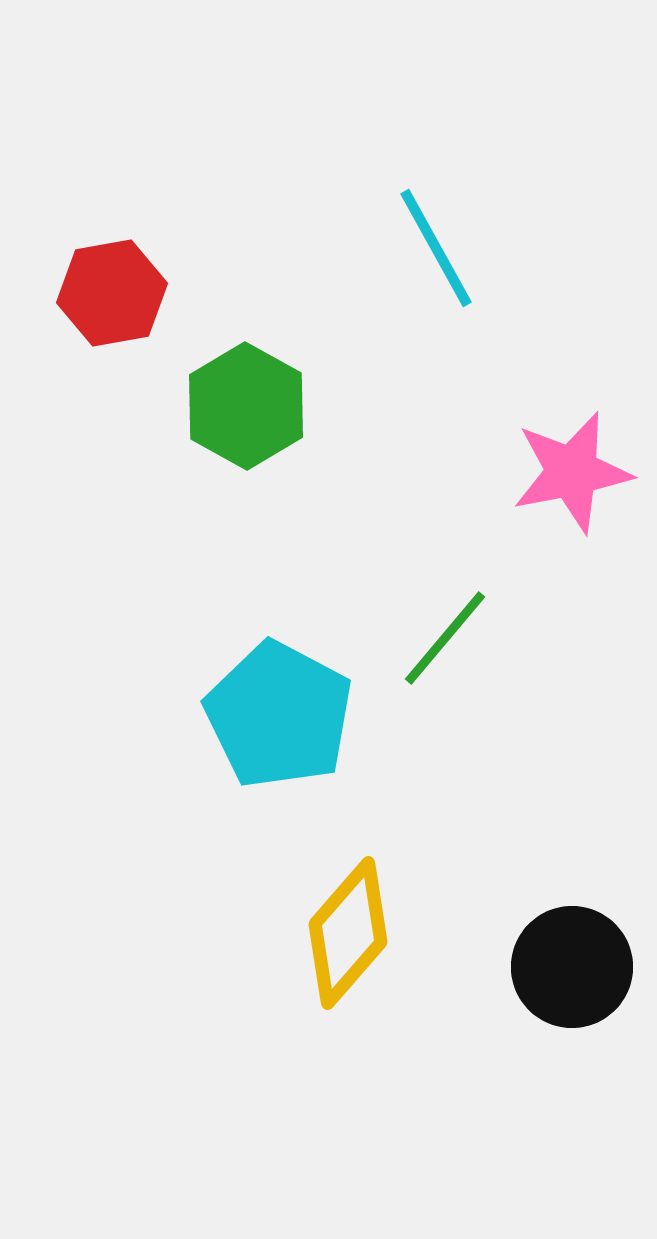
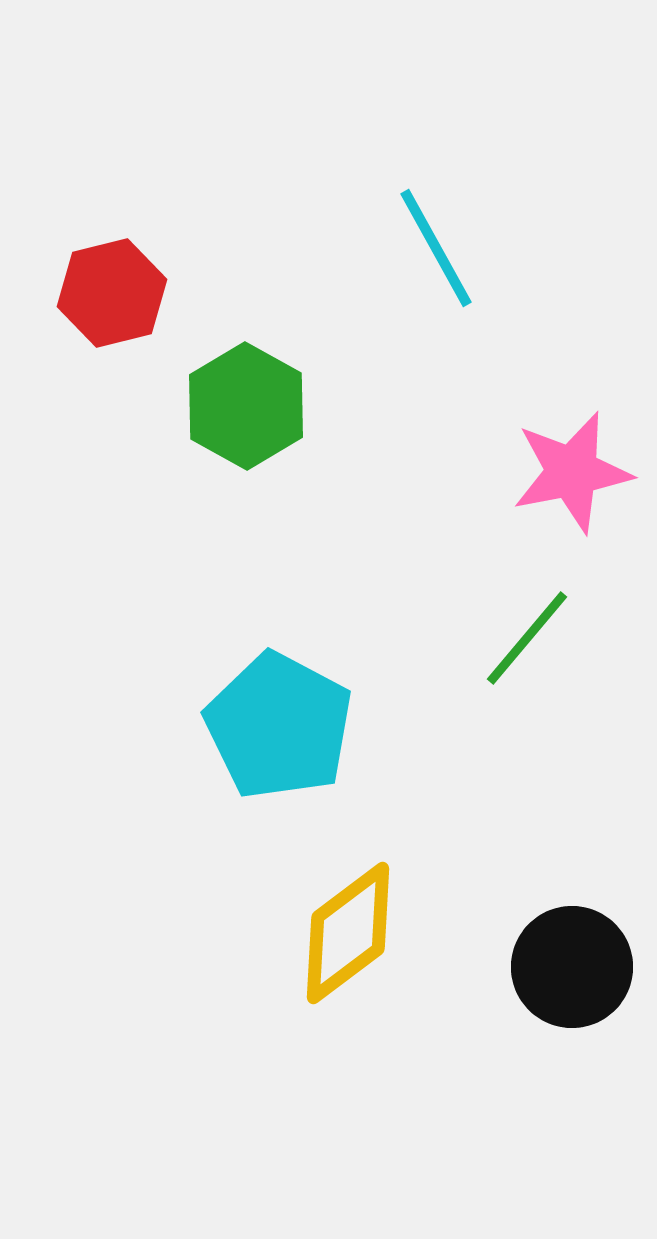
red hexagon: rotated 4 degrees counterclockwise
green line: moved 82 px right
cyan pentagon: moved 11 px down
yellow diamond: rotated 12 degrees clockwise
